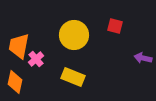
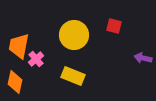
red square: moved 1 px left
yellow rectangle: moved 1 px up
